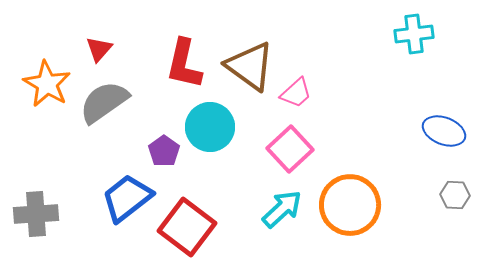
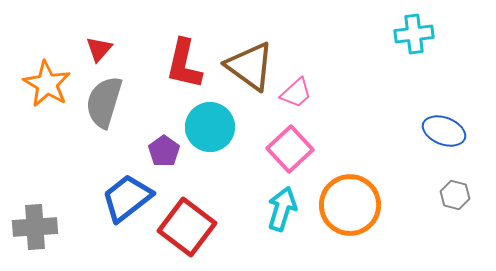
gray semicircle: rotated 38 degrees counterclockwise
gray hexagon: rotated 12 degrees clockwise
cyan arrow: rotated 30 degrees counterclockwise
gray cross: moved 1 px left, 13 px down
